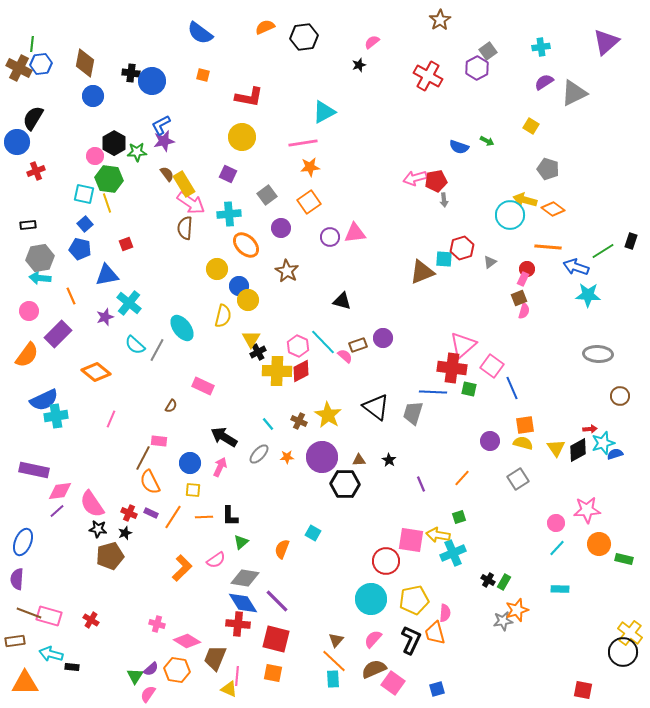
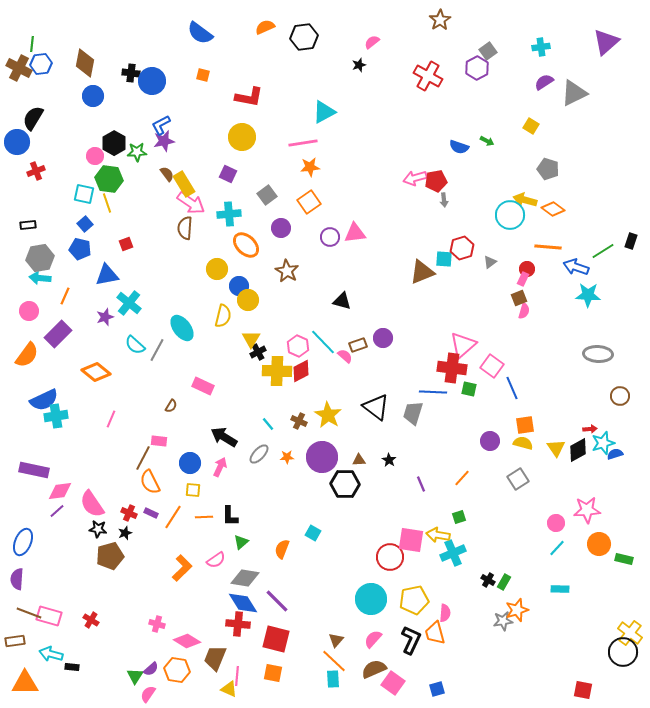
orange line at (71, 296): moved 6 px left; rotated 48 degrees clockwise
red circle at (386, 561): moved 4 px right, 4 px up
